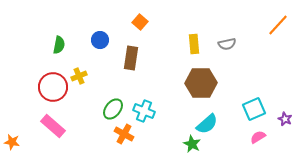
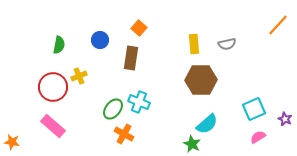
orange square: moved 1 px left, 6 px down
brown hexagon: moved 3 px up
cyan cross: moved 5 px left, 9 px up
